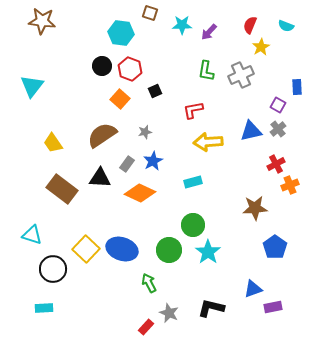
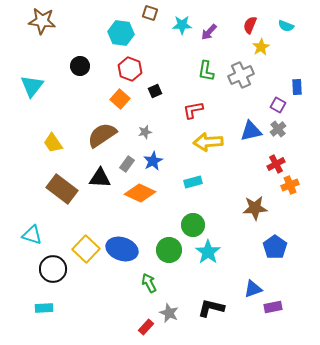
black circle at (102, 66): moved 22 px left
